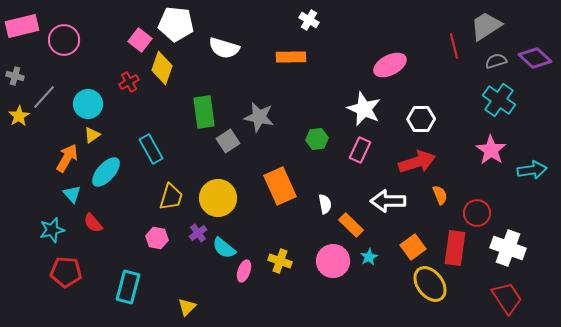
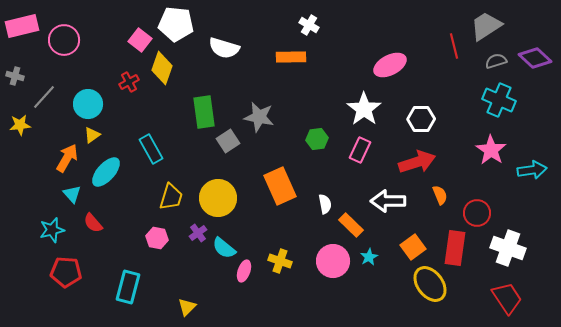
white cross at (309, 20): moved 5 px down
cyan cross at (499, 100): rotated 12 degrees counterclockwise
white star at (364, 109): rotated 12 degrees clockwise
yellow star at (19, 116): moved 1 px right, 9 px down; rotated 25 degrees clockwise
